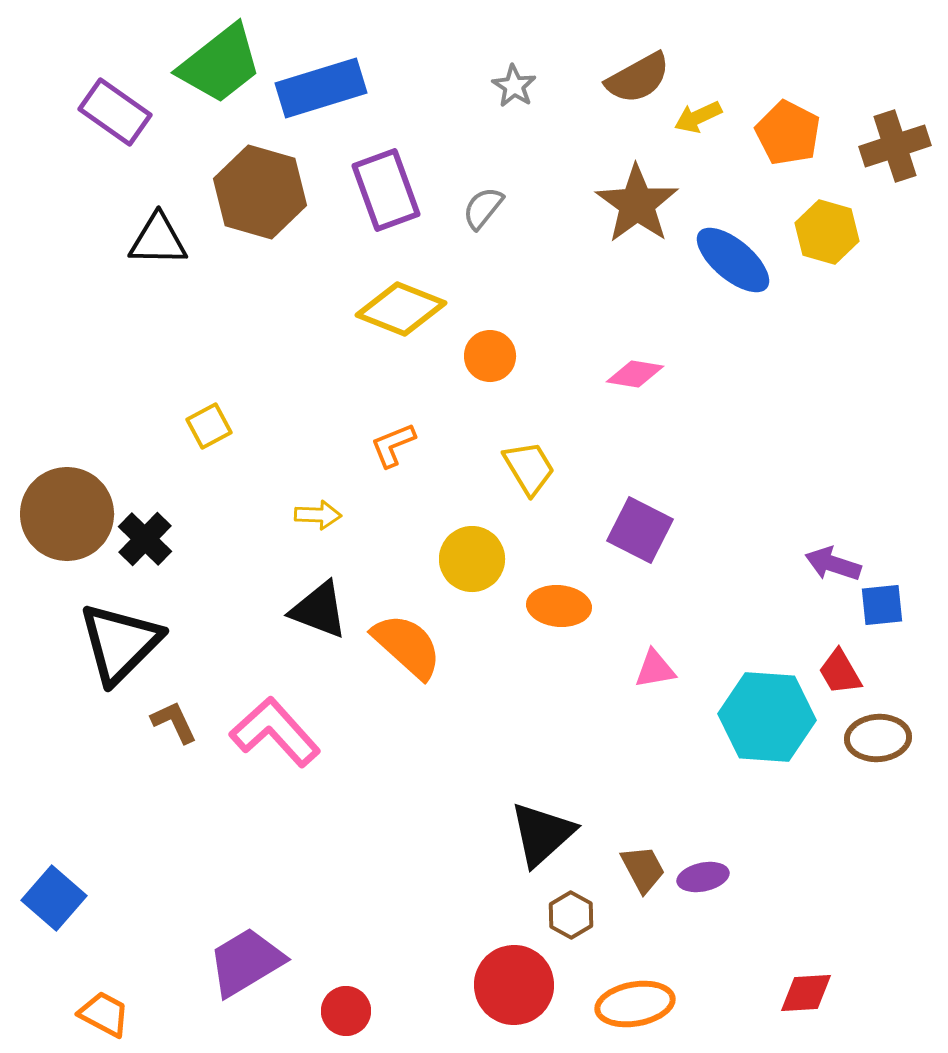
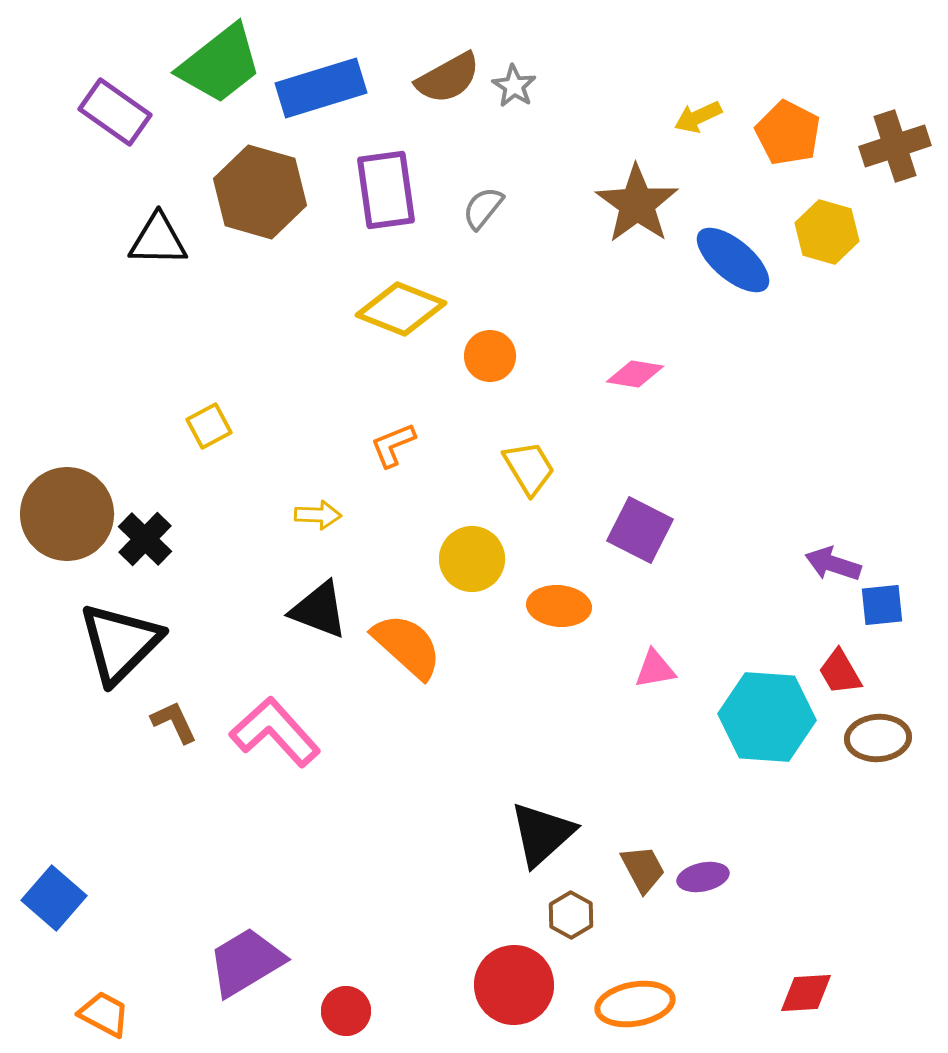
brown semicircle at (638, 78): moved 190 px left
purple rectangle at (386, 190): rotated 12 degrees clockwise
